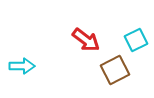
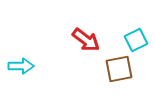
cyan arrow: moved 1 px left
brown square: moved 4 px right, 1 px up; rotated 16 degrees clockwise
